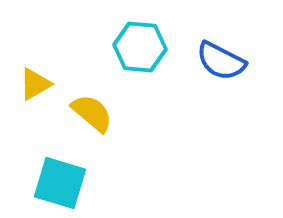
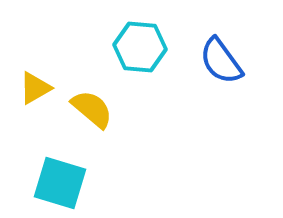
blue semicircle: rotated 27 degrees clockwise
yellow triangle: moved 4 px down
yellow semicircle: moved 4 px up
